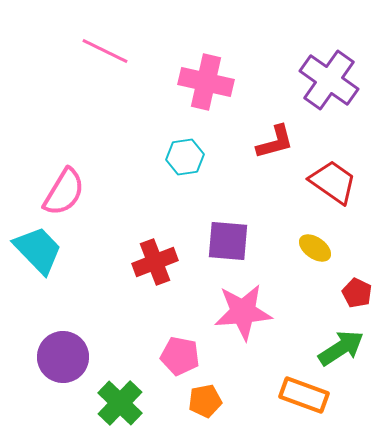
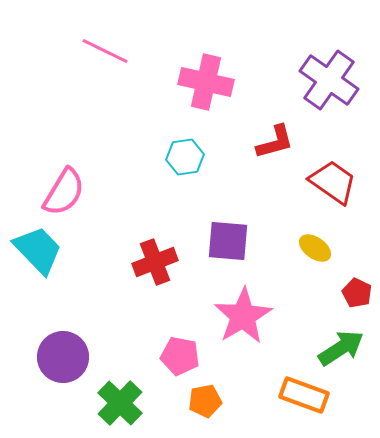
pink star: moved 4 px down; rotated 26 degrees counterclockwise
